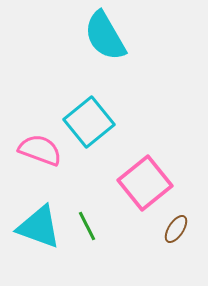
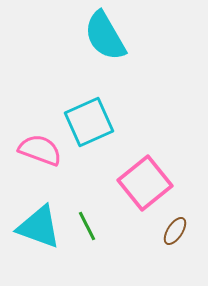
cyan square: rotated 15 degrees clockwise
brown ellipse: moved 1 px left, 2 px down
